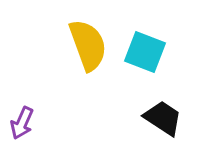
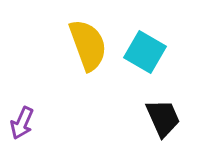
cyan square: rotated 9 degrees clockwise
black trapezoid: rotated 33 degrees clockwise
